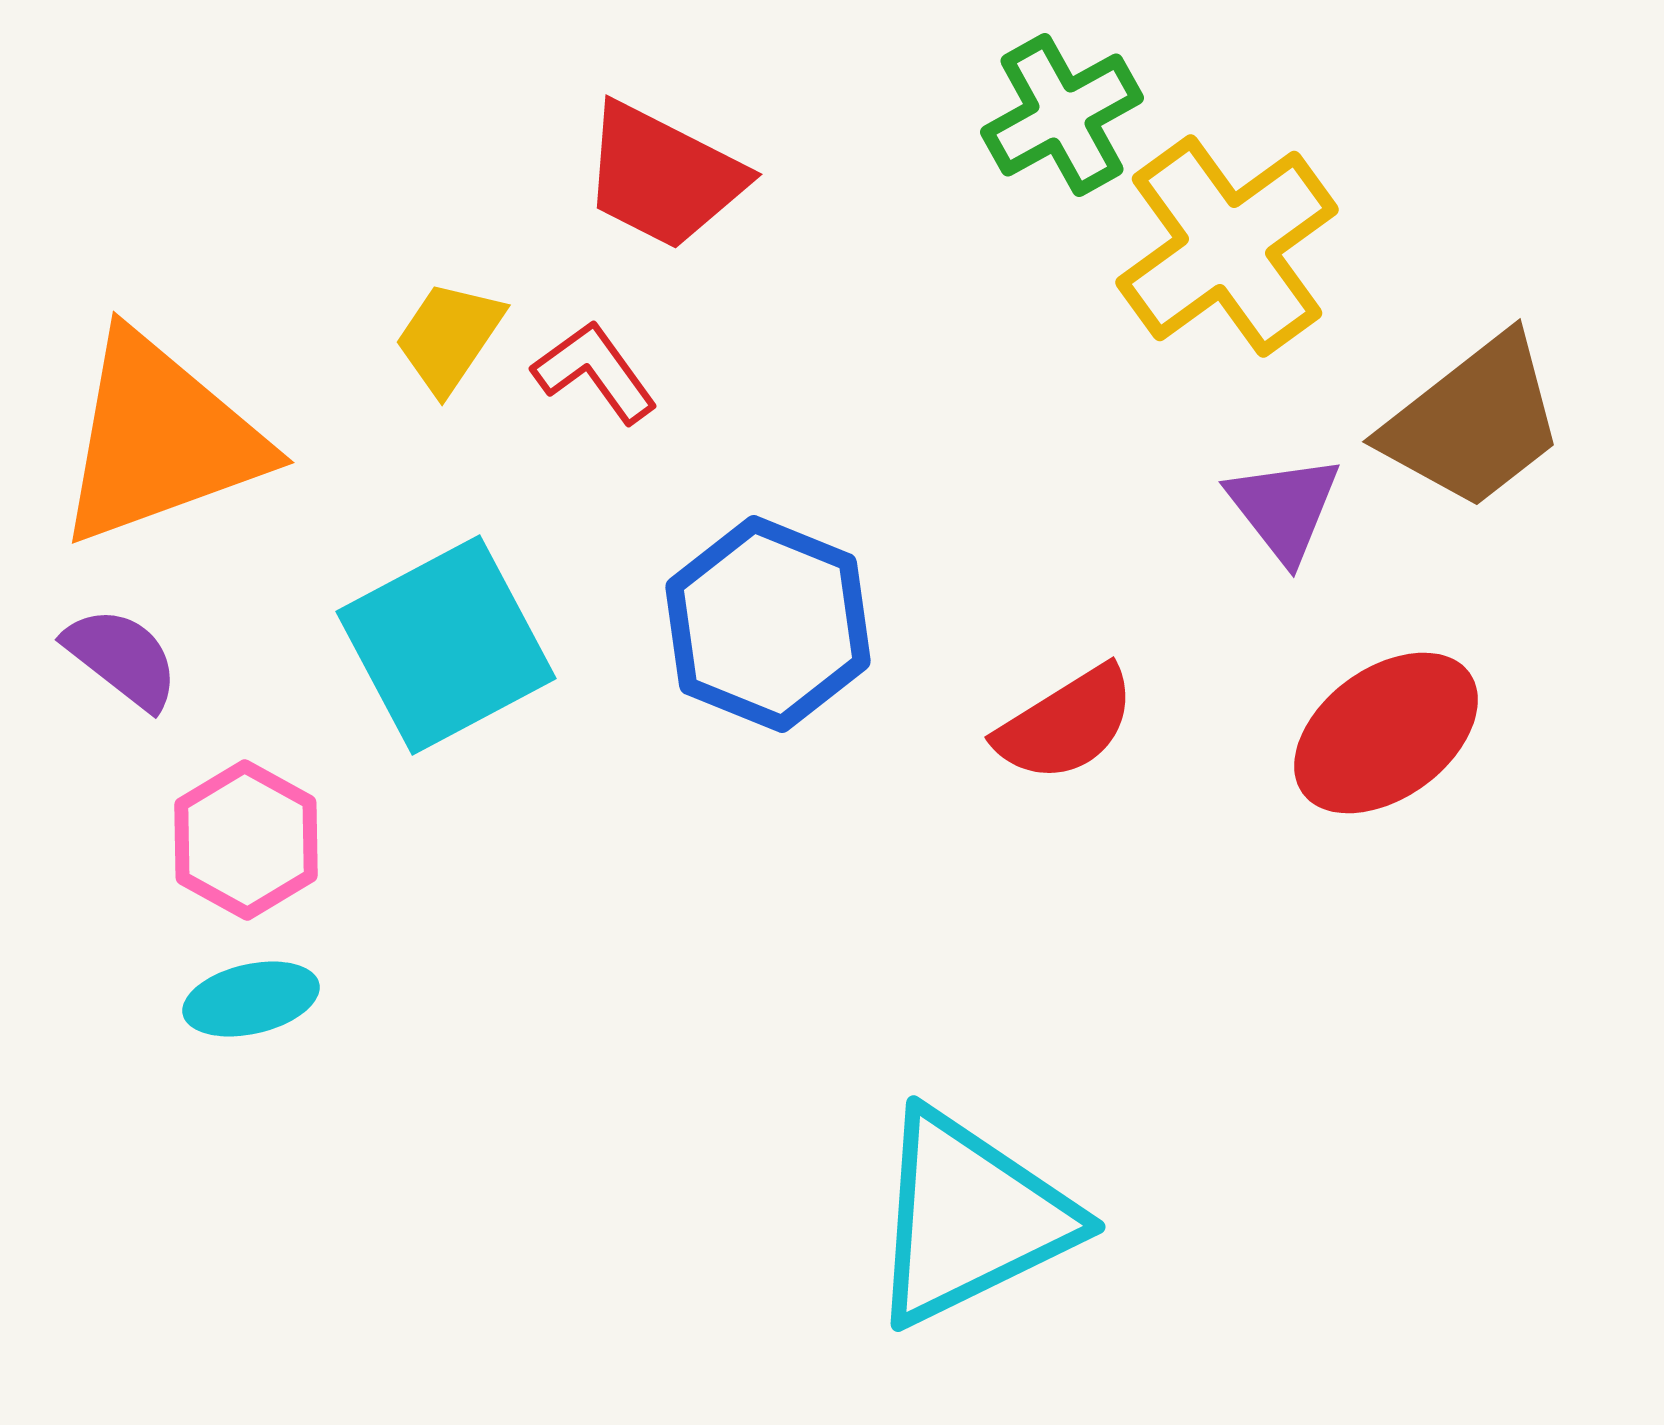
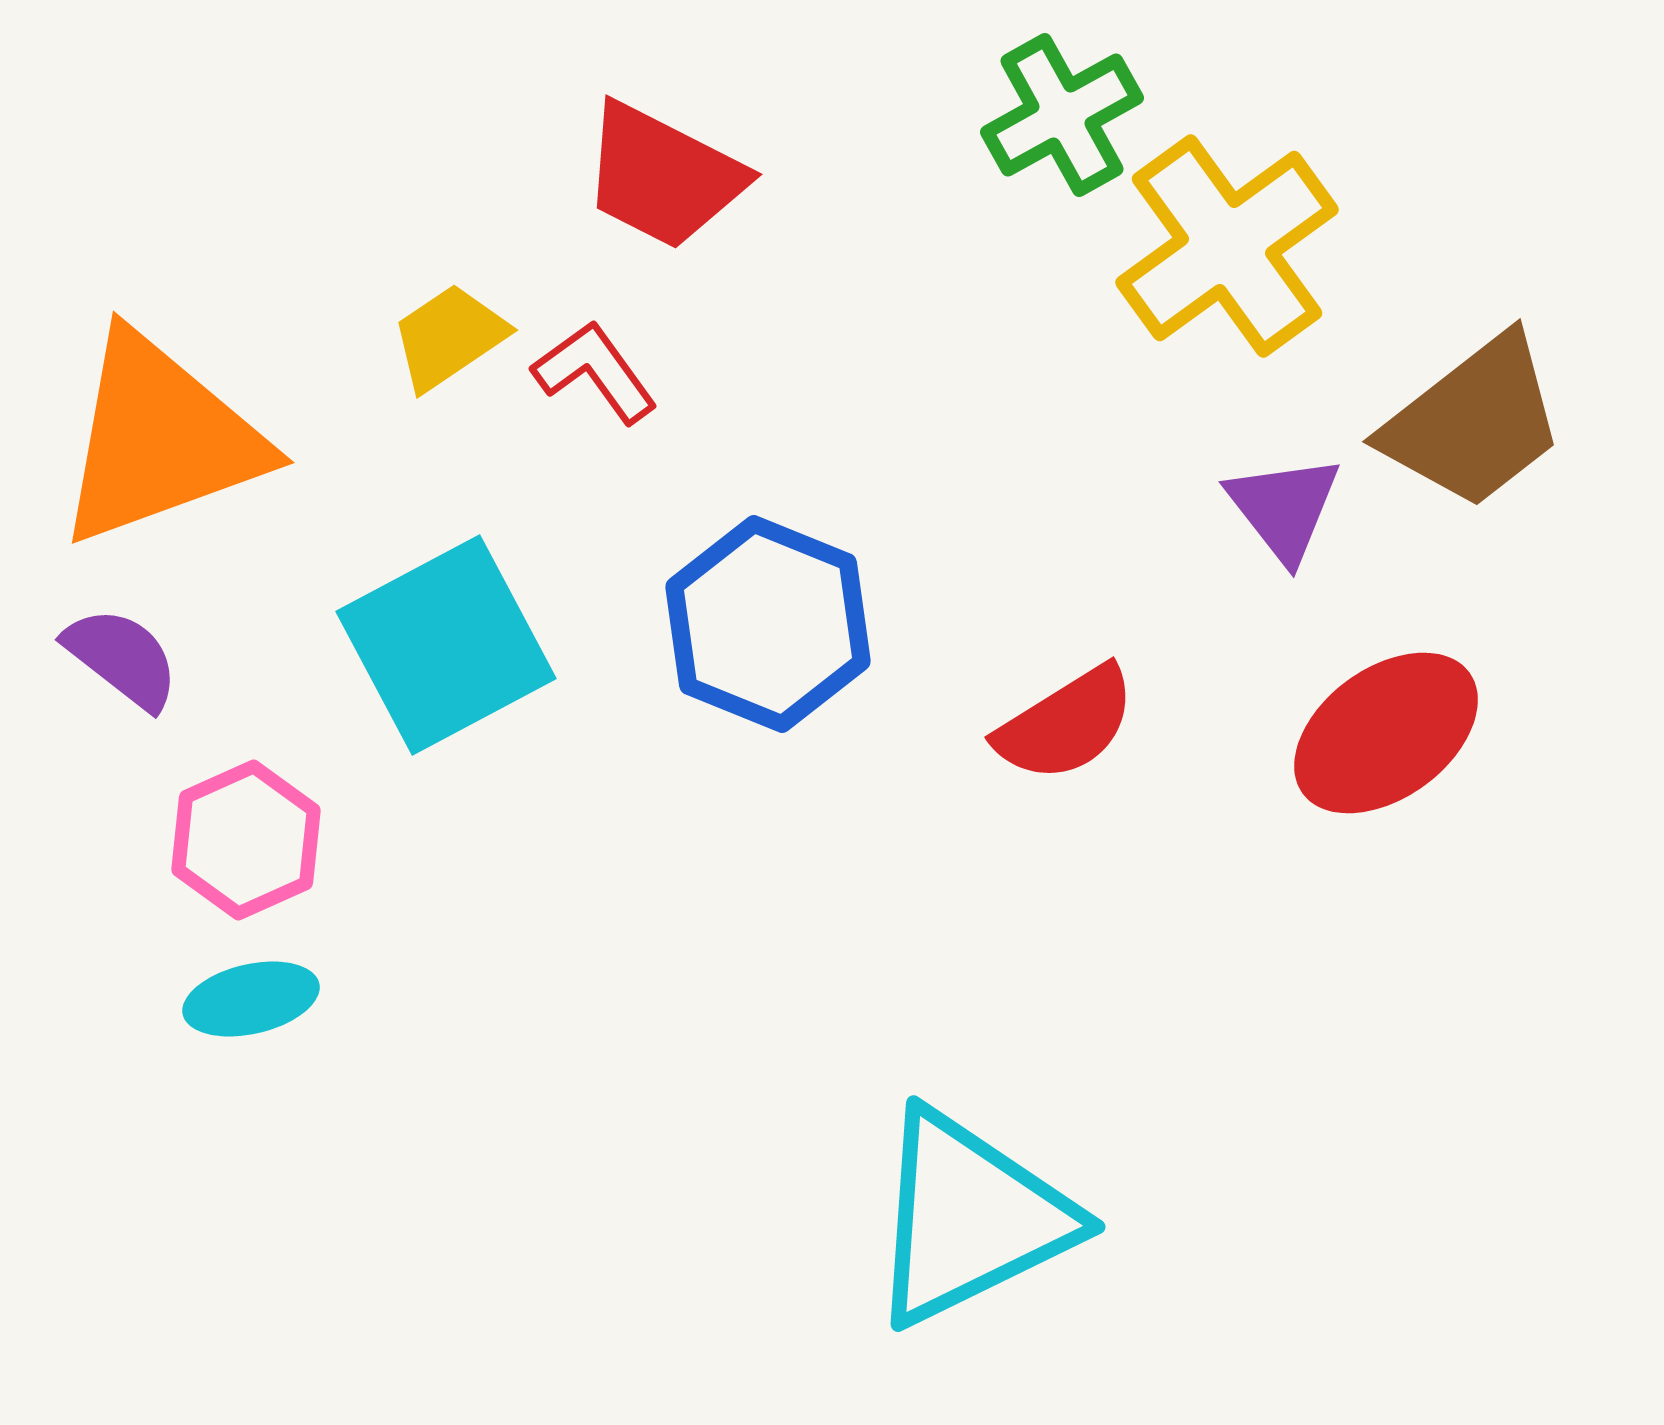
yellow trapezoid: rotated 22 degrees clockwise
pink hexagon: rotated 7 degrees clockwise
